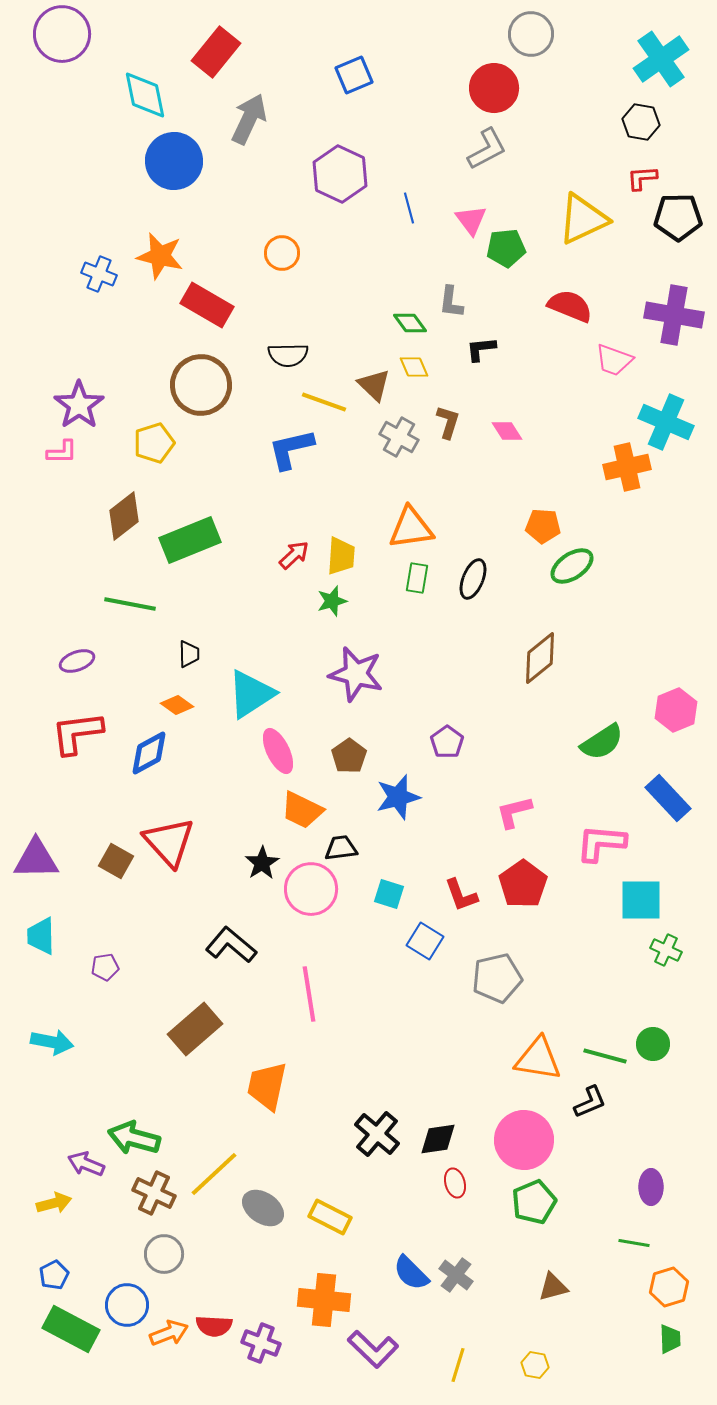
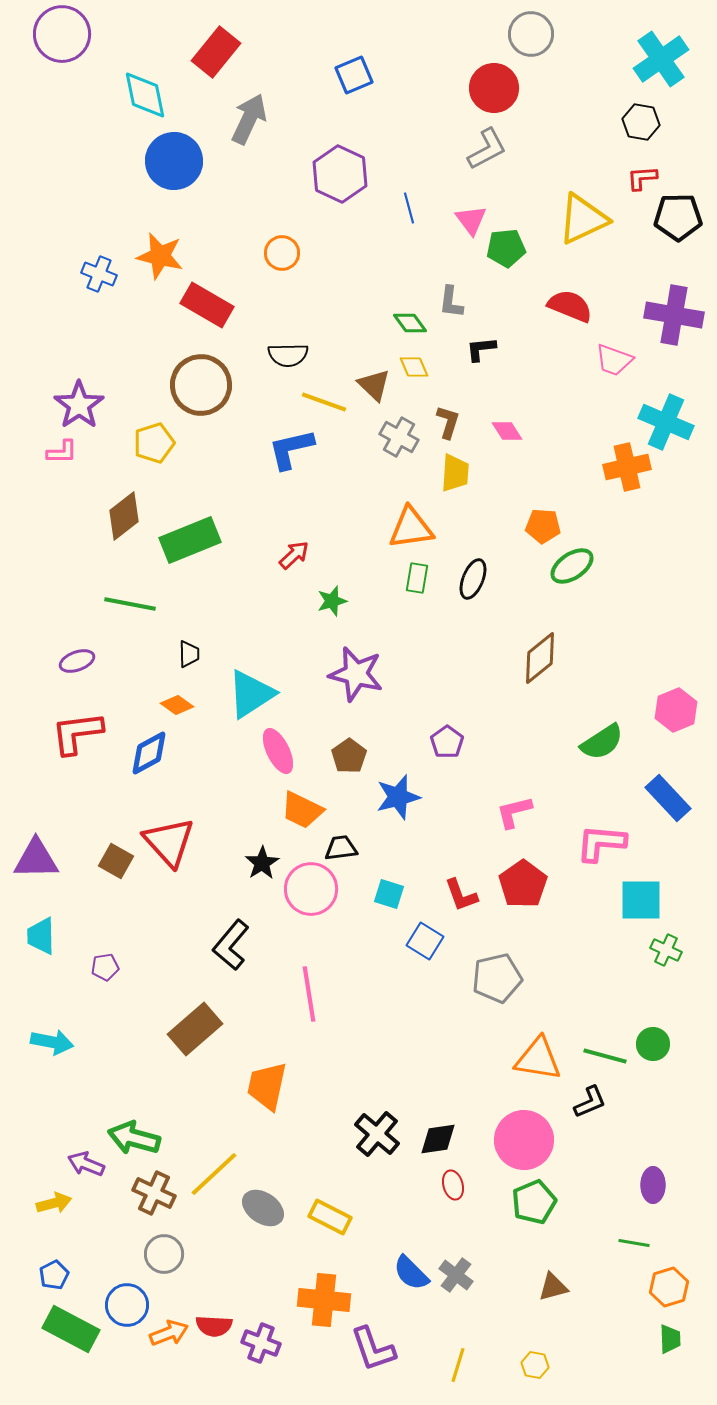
yellow trapezoid at (341, 556): moved 114 px right, 83 px up
black L-shape at (231, 945): rotated 90 degrees counterclockwise
red ellipse at (455, 1183): moved 2 px left, 2 px down
purple ellipse at (651, 1187): moved 2 px right, 2 px up
purple L-shape at (373, 1349): rotated 27 degrees clockwise
